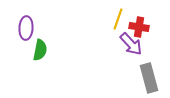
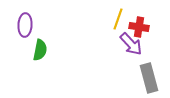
purple ellipse: moved 1 px left, 3 px up
